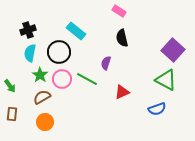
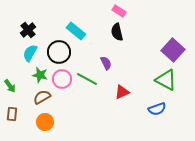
black cross: rotated 21 degrees counterclockwise
black semicircle: moved 5 px left, 6 px up
cyan semicircle: rotated 18 degrees clockwise
purple semicircle: rotated 136 degrees clockwise
green star: rotated 21 degrees counterclockwise
